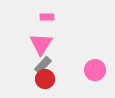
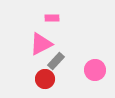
pink rectangle: moved 5 px right, 1 px down
pink triangle: rotated 30 degrees clockwise
gray rectangle: moved 13 px right, 4 px up
